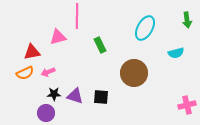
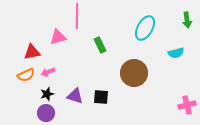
orange semicircle: moved 1 px right, 2 px down
black star: moved 7 px left; rotated 16 degrees counterclockwise
